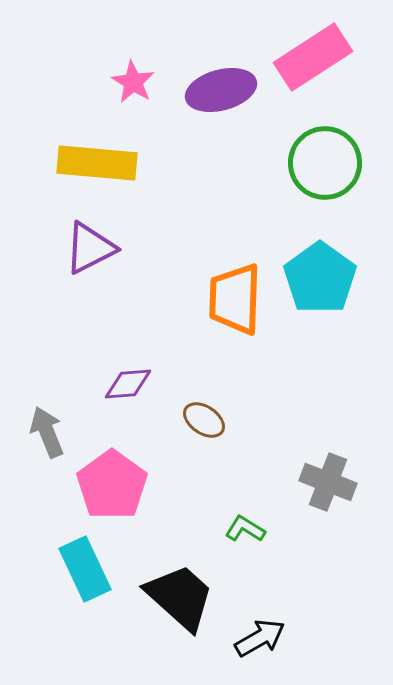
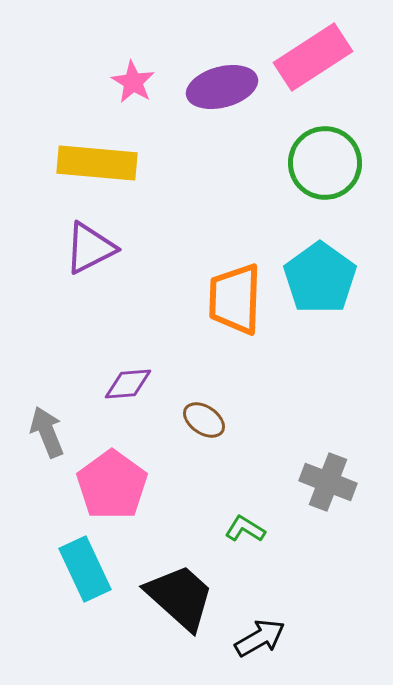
purple ellipse: moved 1 px right, 3 px up
